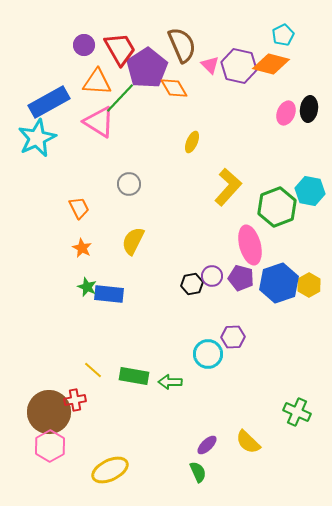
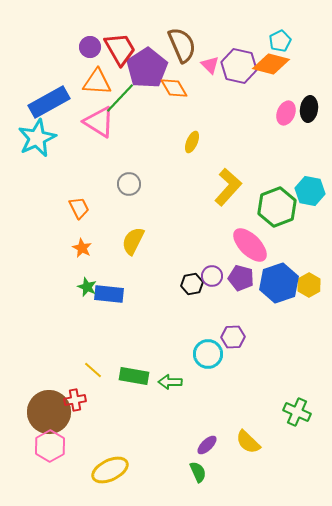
cyan pentagon at (283, 35): moved 3 px left, 6 px down
purple circle at (84, 45): moved 6 px right, 2 px down
pink ellipse at (250, 245): rotated 30 degrees counterclockwise
